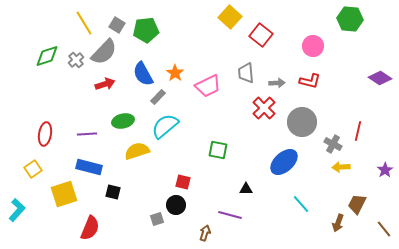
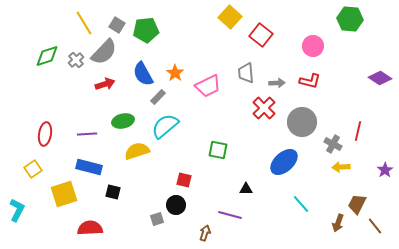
red square at (183, 182): moved 1 px right, 2 px up
cyan L-shape at (17, 210): rotated 15 degrees counterclockwise
red semicircle at (90, 228): rotated 115 degrees counterclockwise
brown line at (384, 229): moved 9 px left, 3 px up
